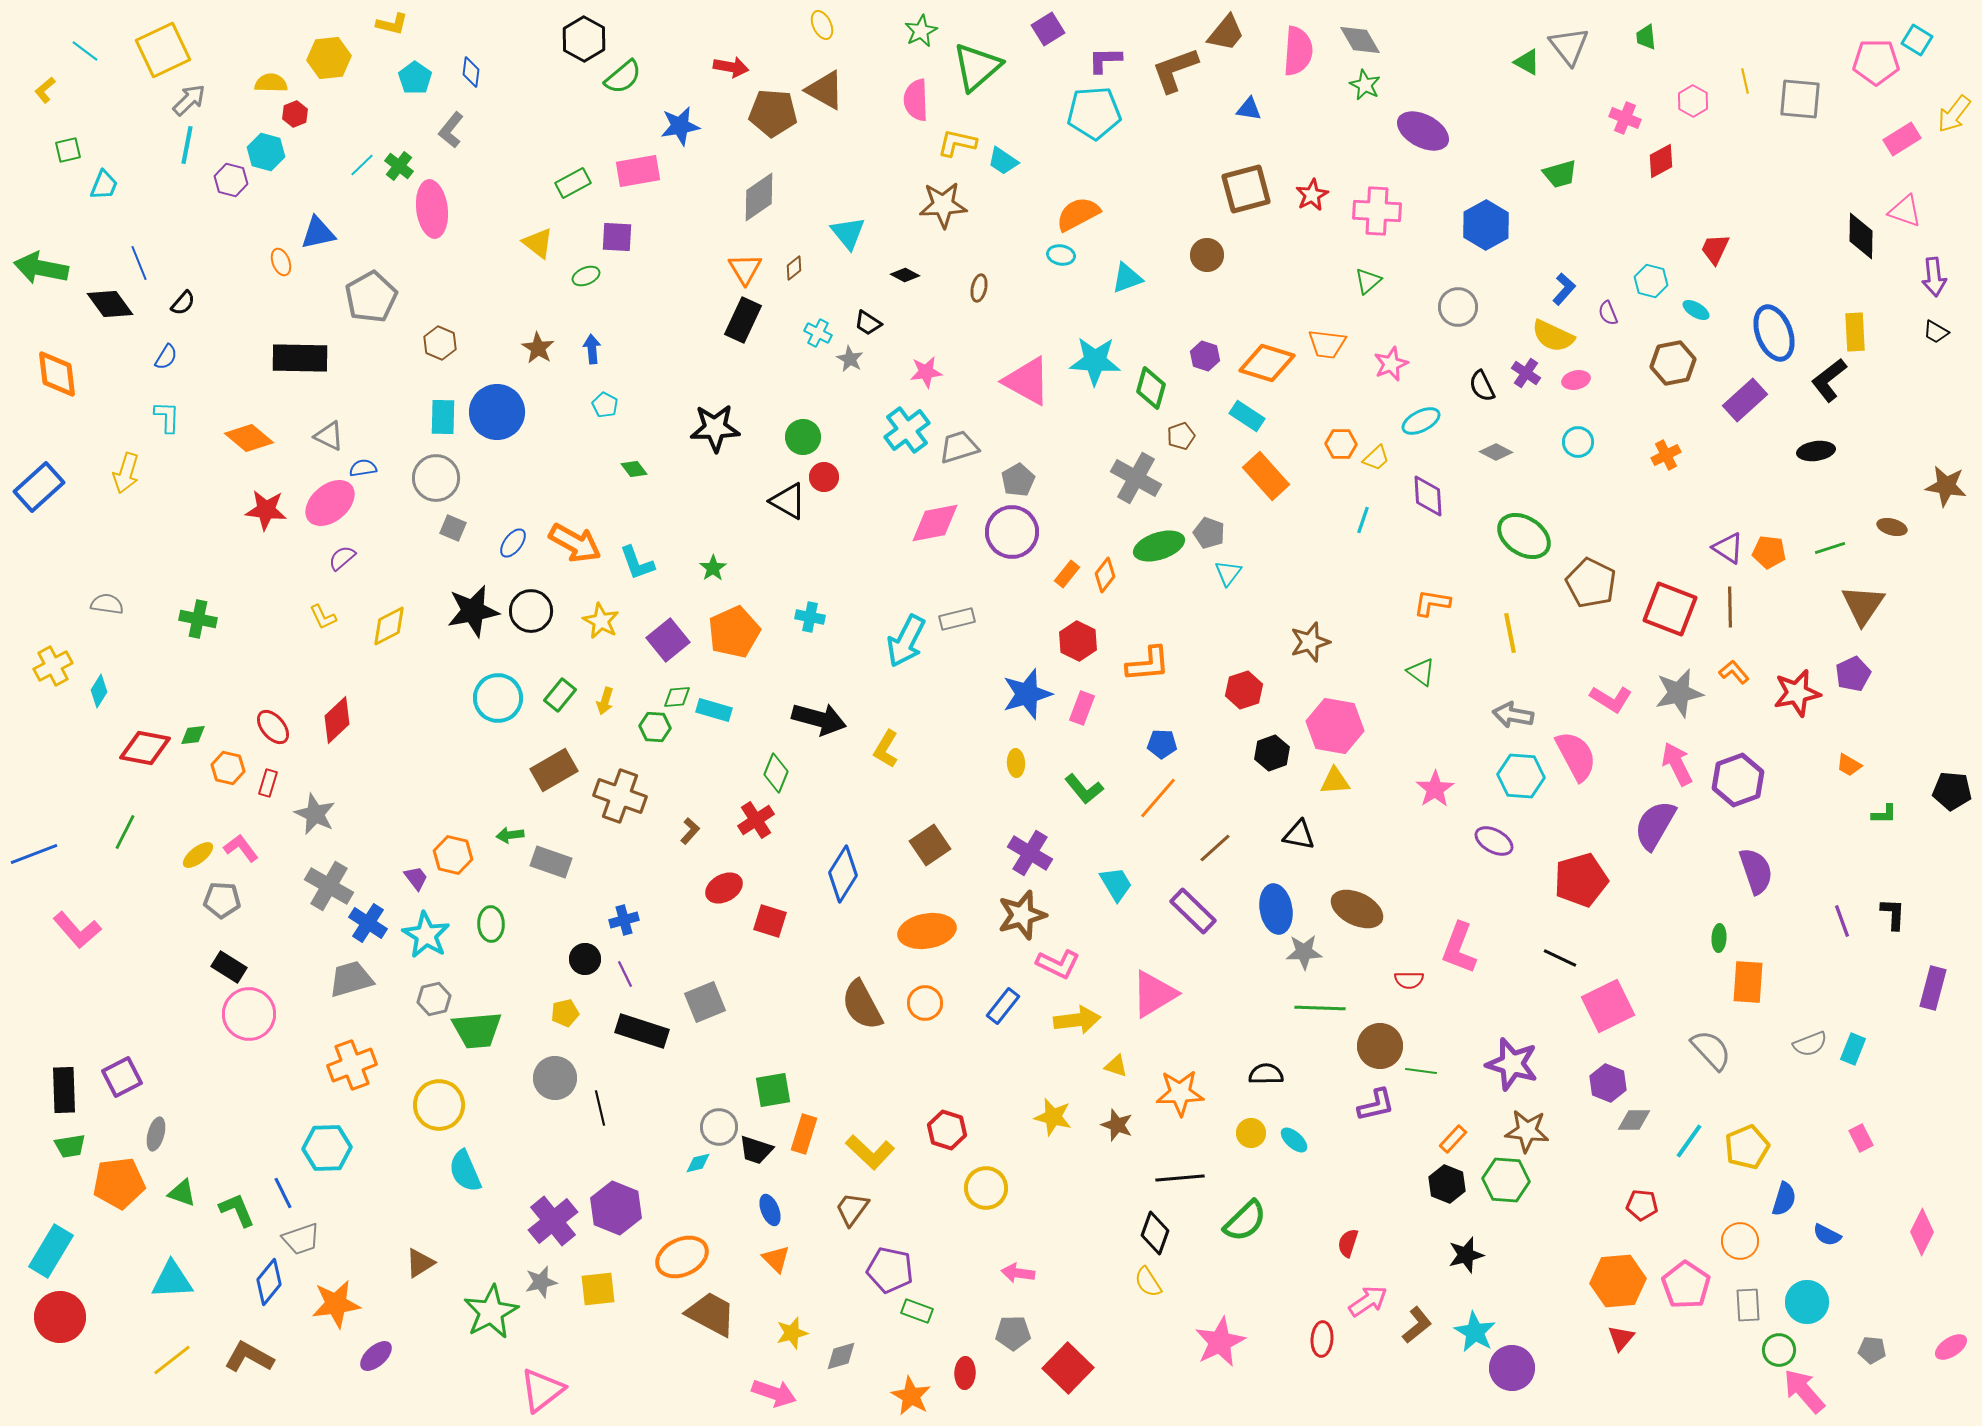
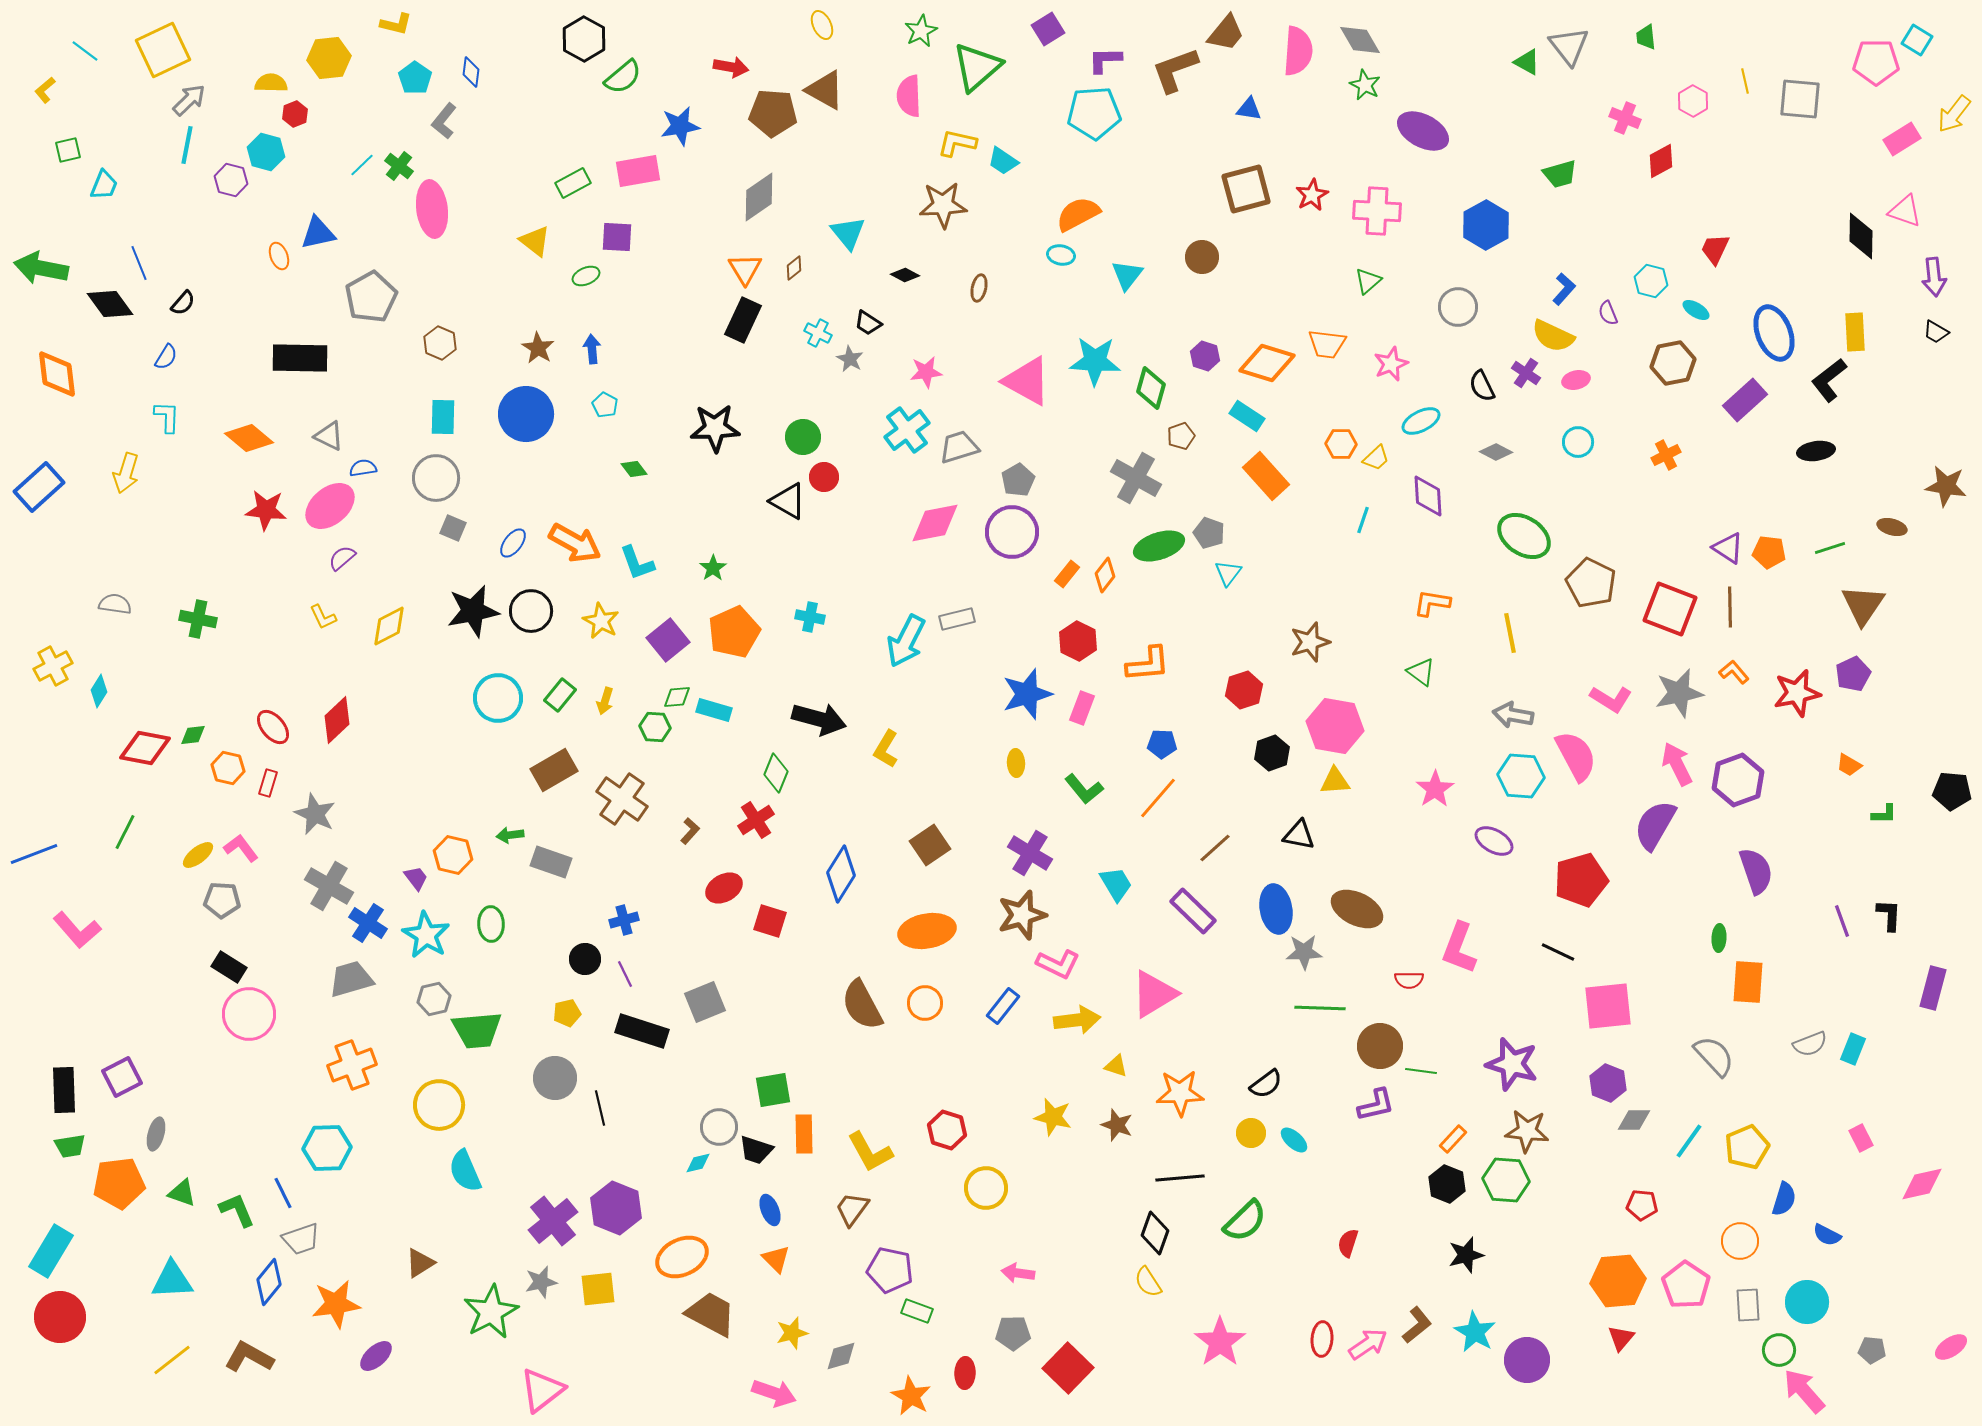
yellow L-shape at (392, 24): moved 4 px right
pink semicircle at (916, 100): moved 7 px left, 4 px up
gray L-shape at (451, 130): moved 7 px left, 9 px up
yellow triangle at (538, 243): moved 3 px left, 2 px up
brown circle at (1207, 255): moved 5 px left, 2 px down
orange ellipse at (281, 262): moved 2 px left, 6 px up
cyan triangle at (1127, 278): moved 3 px up; rotated 32 degrees counterclockwise
blue circle at (497, 412): moved 29 px right, 2 px down
pink ellipse at (330, 503): moved 3 px down
gray semicircle at (107, 604): moved 8 px right
brown cross at (620, 796): moved 2 px right, 3 px down; rotated 15 degrees clockwise
blue diamond at (843, 874): moved 2 px left
black L-shape at (1893, 914): moved 4 px left, 1 px down
black line at (1560, 958): moved 2 px left, 6 px up
pink square at (1608, 1006): rotated 20 degrees clockwise
yellow pentagon at (565, 1013): moved 2 px right
gray semicircle at (1711, 1050): moved 3 px right, 6 px down
black semicircle at (1266, 1074): moved 10 px down; rotated 144 degrees clockwise
orange rectangle at (804, 1134): rotated 18 degrees counterclockwise
yellow L-shape at (870, 1152): rotated 18 degrees clockwise
pink diamond at (1922, 1232): moved 48 px up; rotated 51 degrees clockwise
pink arrow at (1368, 1301): moved 43 px down
pink star at (1220, 1342): rotated 9 degrees counterclockwise
purple circle at (1512, 1368): moved 15 px right, 8 px up
